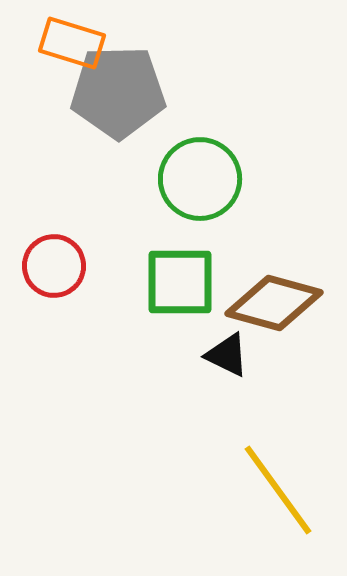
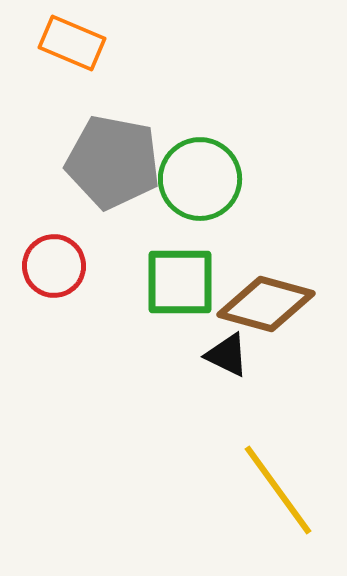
orange rectangle: rotated 6 degrees clockwise
gray pentagon: moved 5 px left, 70 px down; rotated 12 degrees clockwise
brown diamond: moved 8 px left, 1 px down
